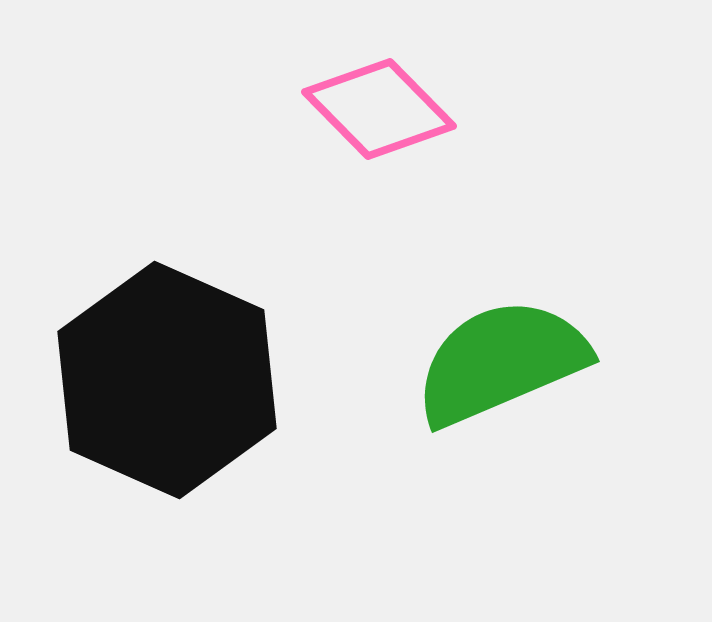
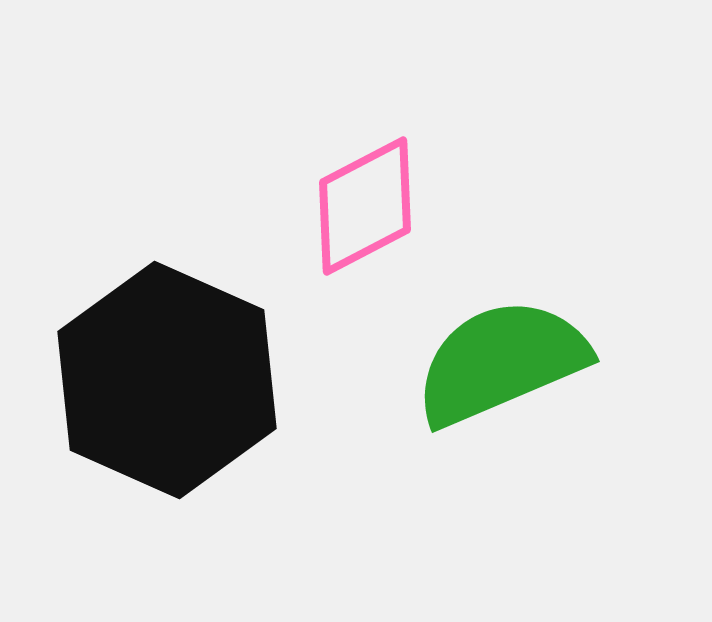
pink diamond: moved 14 px left, 97 px down; rotated 73 degrees counterclockwise
